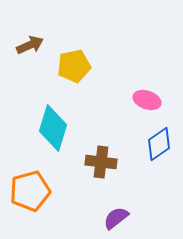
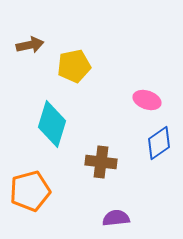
brown arrow: rotated 12 degrees clockwise
cyan diamond: moved 1 px left, 4 px up
blue diamond: moved 1 px up
purple semicircle: rotated 32 degrees clockwise
